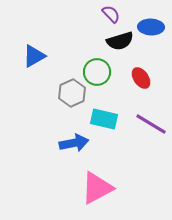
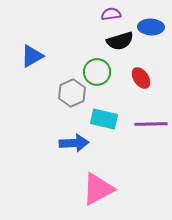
purple semicircle: rotated 54 degrees counterclockwise
blue triangle: moved 2 px left
purple line: rotated 32 degrees counterclockwise
blue arrow: rotated 8 degrees clockwise
pink triangle: moved 1 px right, 1 px down
